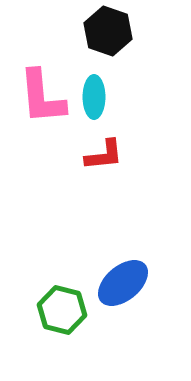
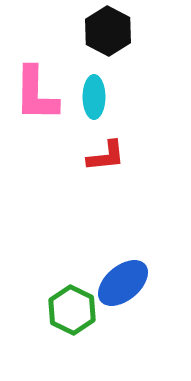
black hexagon: rotated 9 degrees clockwise
pink L-shape: moved 6 px left, 3 px up; rotated 6 degrees clockwise
red L-shape: moved 2 px right, 1 px down
green hexagon: moved 10 px right; rotated 12 degrees clockwise
